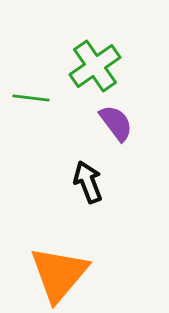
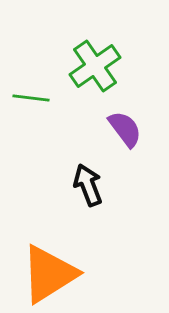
purple semicircle: moved 9 px right, 6 px down
black arrow: moved 3 px down
orange triangle: moved 10 px left; rotated 18 degrees clockwise
